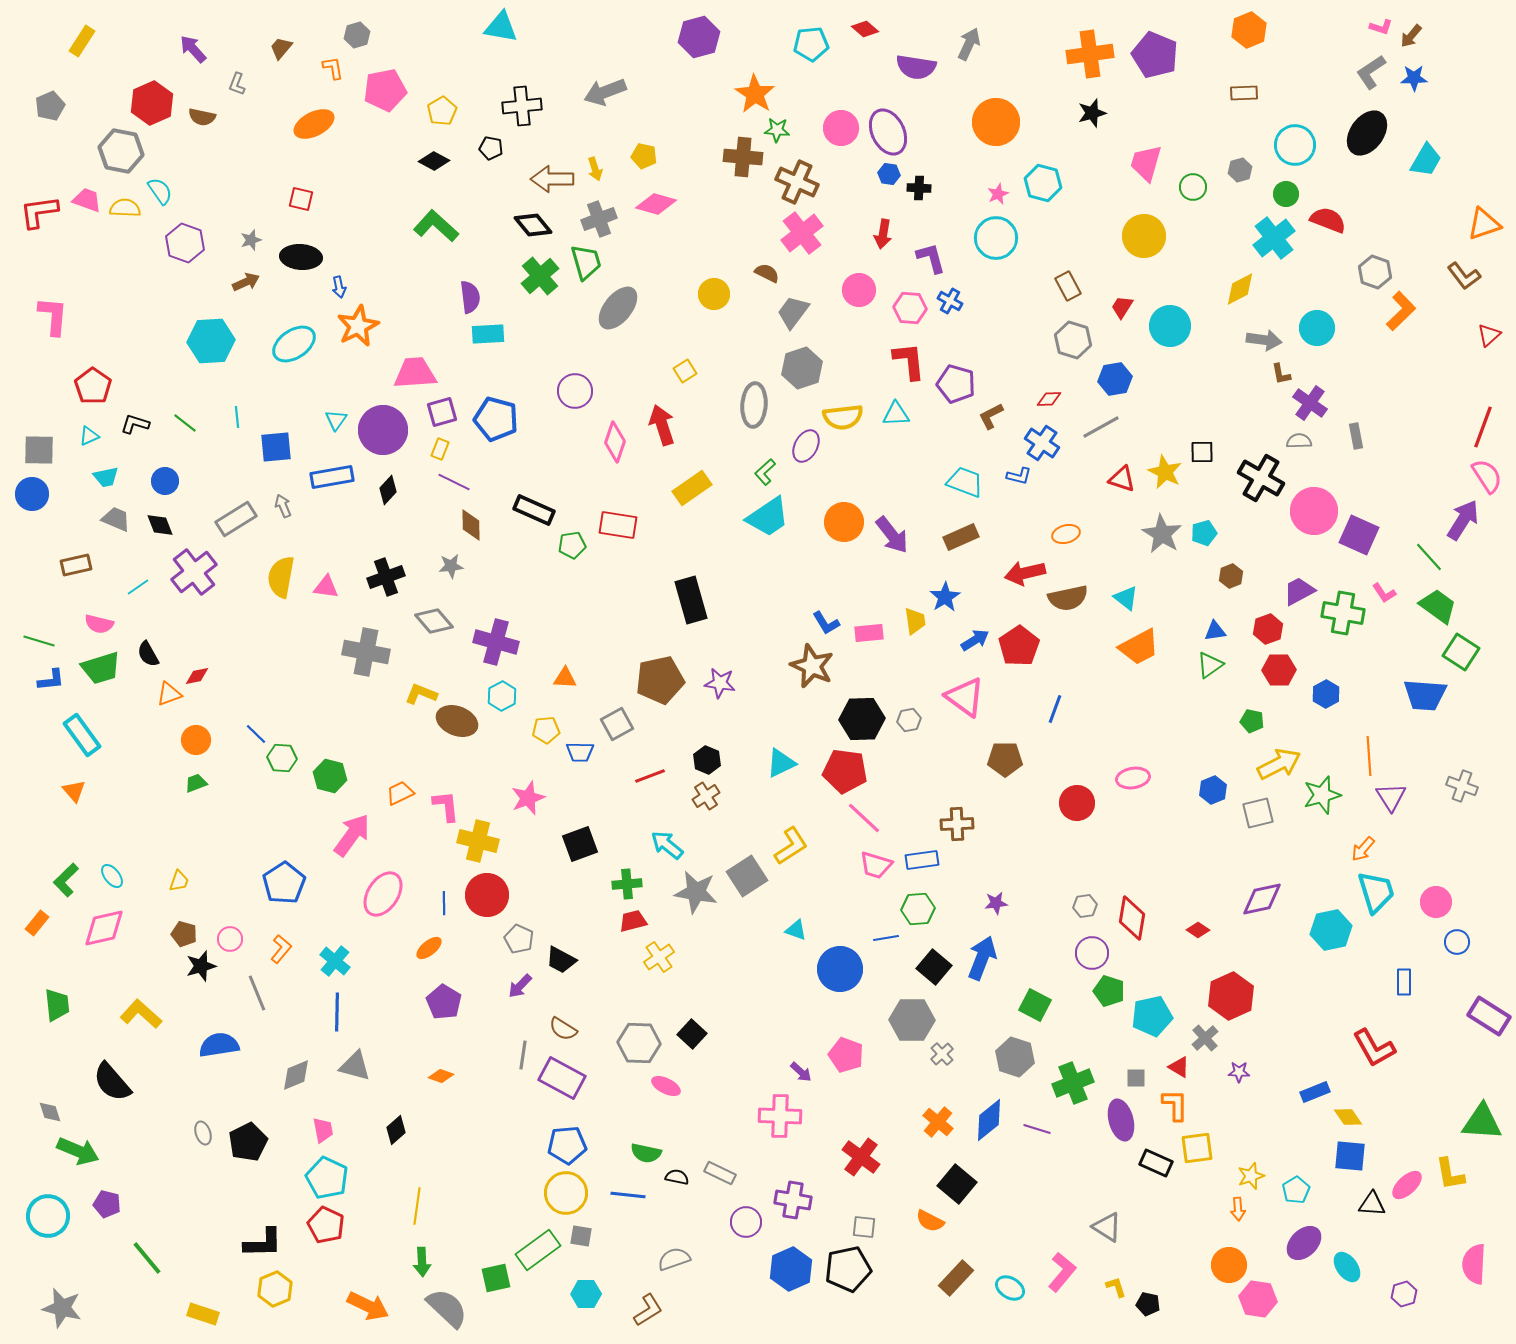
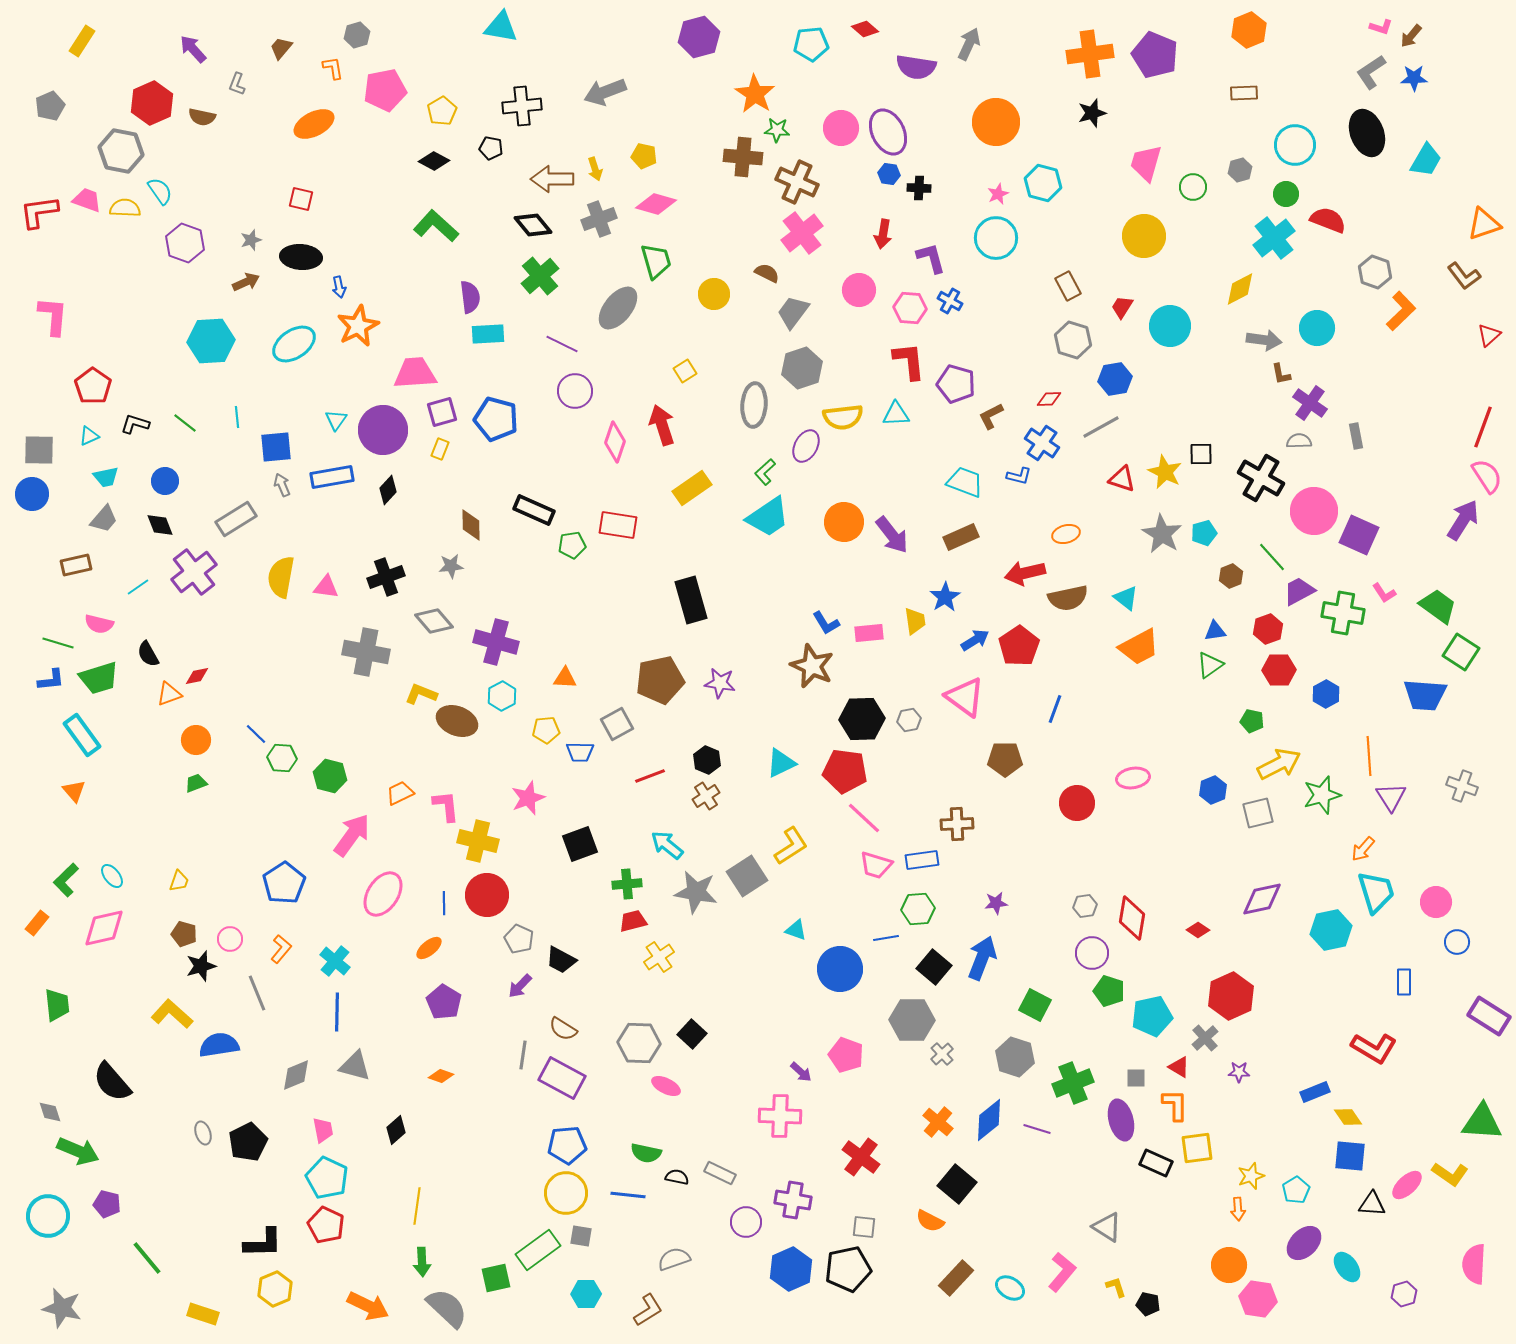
black ellipse at (1367, 133): rotated 57 degrees counterclockwise
green trapezoid at (586, 262): moved 70 px right, 1 px up
black square at (1202, 452): moved 1 px left, 2 px down
purple line at (454, 482): moved 108 px right, 138 px up
gray arrow at (283, 506): moved 1 px left, 21 px up
gray trapezoid at (116, 519): moved 12 px left; rotated 108 degrees clockwise
green line at (1429, 557): moved 157 px left
green line at (39, 641): moved 19 px right, 2 px down
green trapezoid at (101, 668): moved 2 px left, 10 px down
yellow L-shape at (141, 1014): moved 31 px right
red L-shape at (1374, 1048): rotated 30 degrees counterclockwise
yellow L-shape at (1450, 1174): rotated 45 degrees counterclockwise
